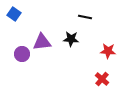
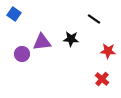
black line: moved 9 px right, 2 px down; rotated 24 degrees clockwise
